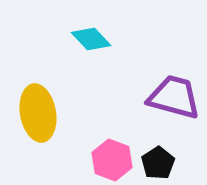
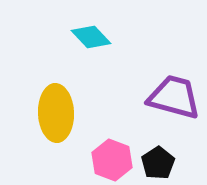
cyan diamond: moved 2 px up
yellow ellipse: moved 18 px right; rotated 8 degrees clockwise
